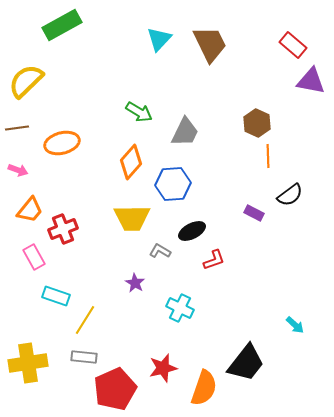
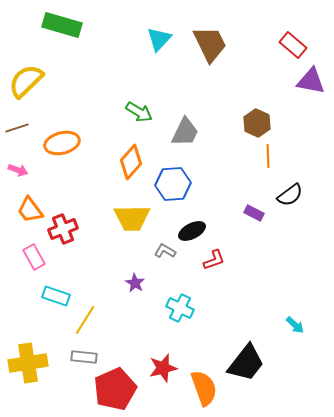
green rectangle: rotated 45 degrees clockwise
brown line: rotated 10 degrees counterclockwise
orange trapezoid: rotated 104 degrees clockwise
gray L-shape: moved 5 px right
orange semicircle: rotated 39 degrees counterclockwise
